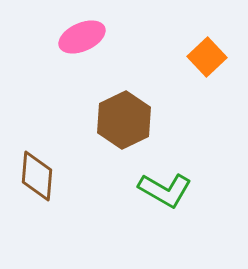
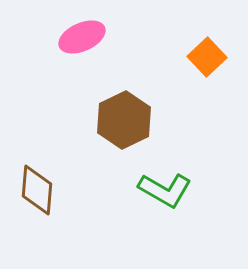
brown diamond: moved 14 px down
